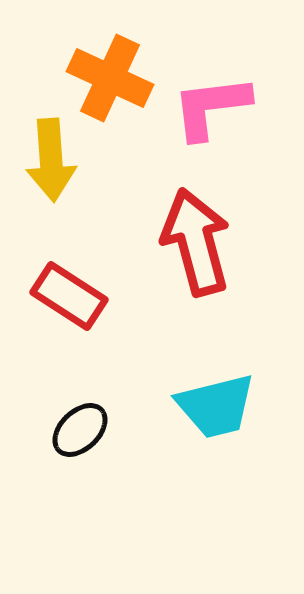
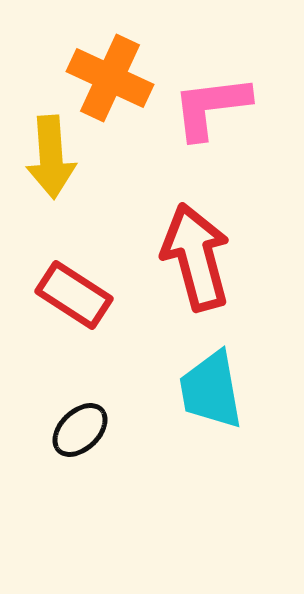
yellow arrow: moved 3 px up
red arrow: moved 15 px down
red rectangle: moved 5 px right, 1 px up
cyan trapezoid: moved 5 px left, 16 px up; rotated 94 degrees clockwise
